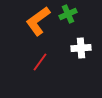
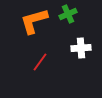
orange L-shape: moved 4 px left; rotated 20 degrees clockwise
